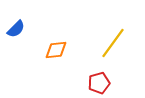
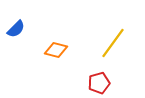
orange diamond: rotated 20 degrees clockwise
